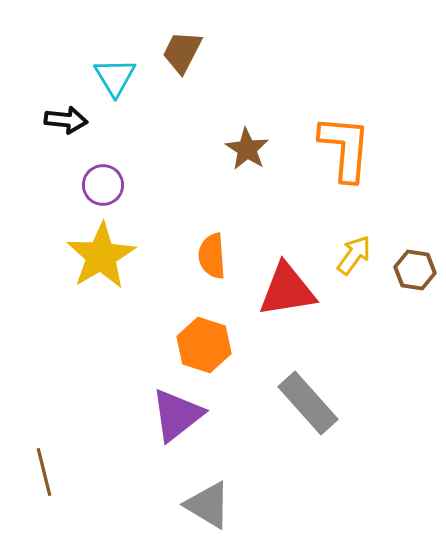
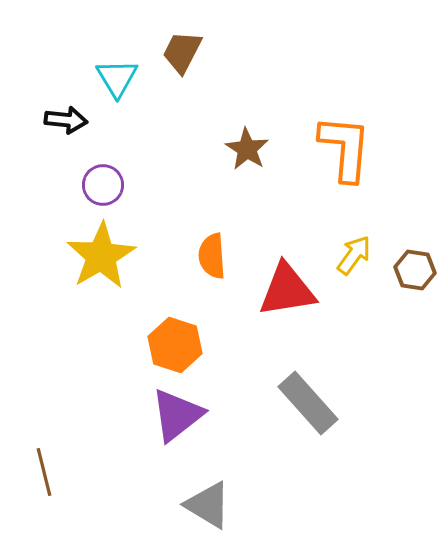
cyan triangle: moved 2 px right, 1 px down
orange hexagon: moved 29 px left
